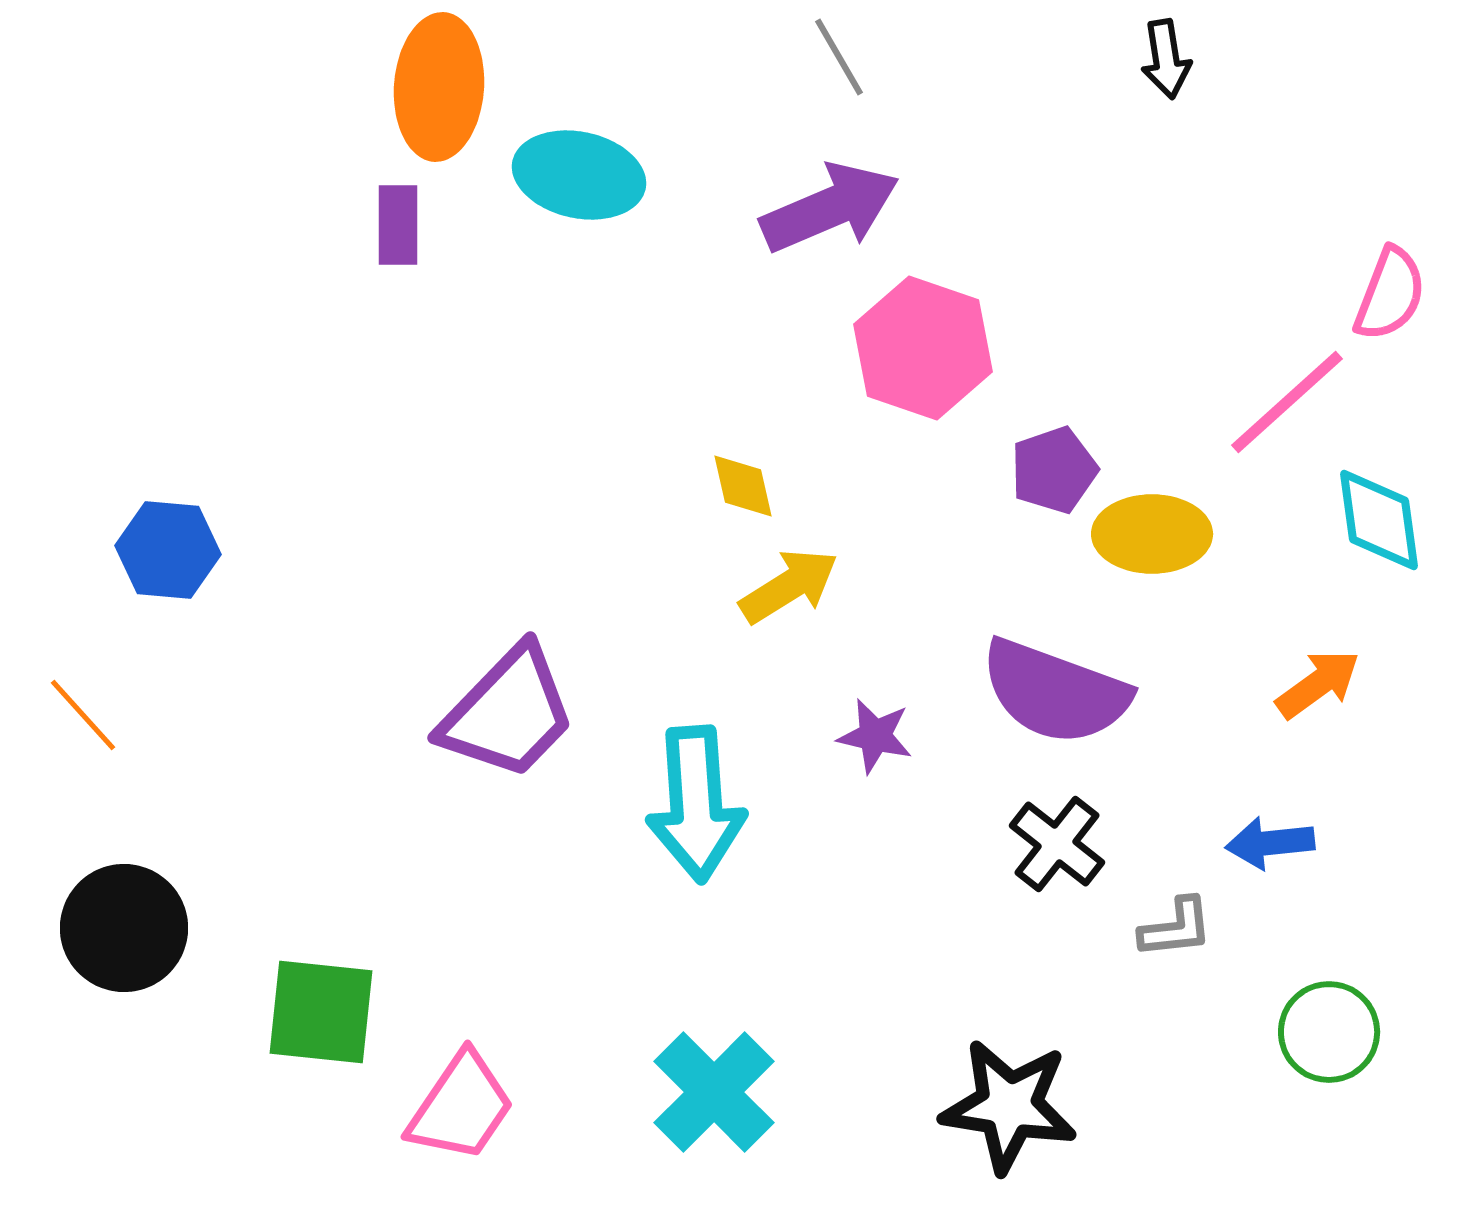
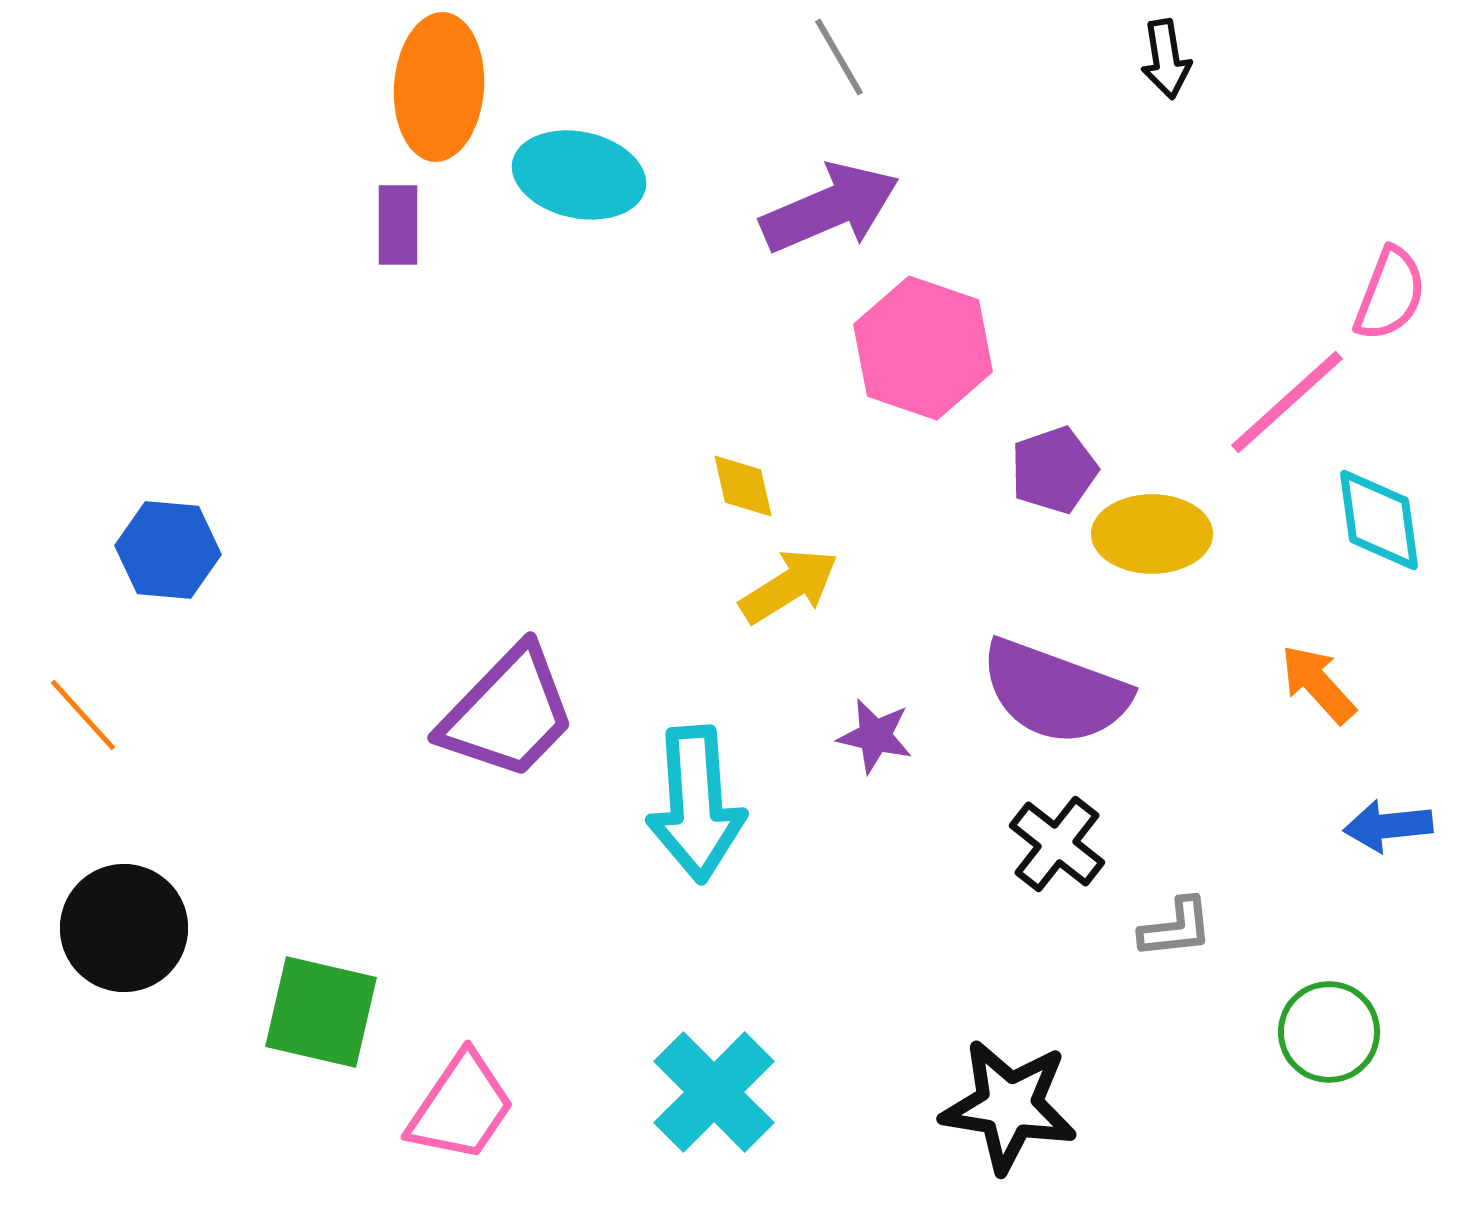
orange arrow: rotated 96 degrees counterclockwise
blue arrow: moved 118 px right, 17 px up
green square: rotated 7 degrees clockwise
